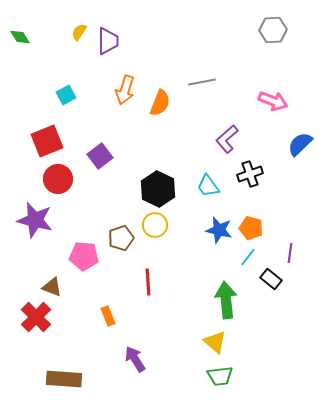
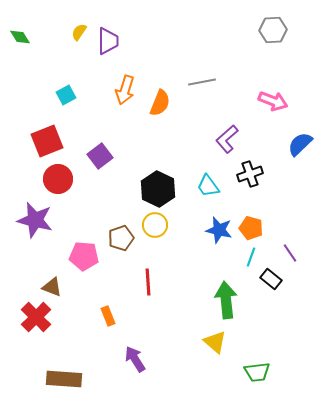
purple line: rotated 42 degrees counterclockwise
cyan line: moved 3 px right; rotated 18 degrees counterclockwise
green trapezoid: moved 37 px right, 4 px up
